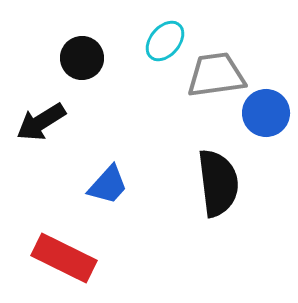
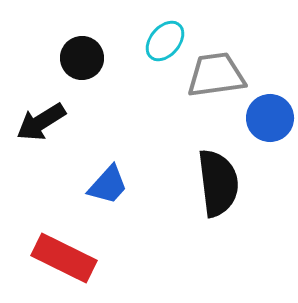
blue circle: moved 4 px right, 5 px down
